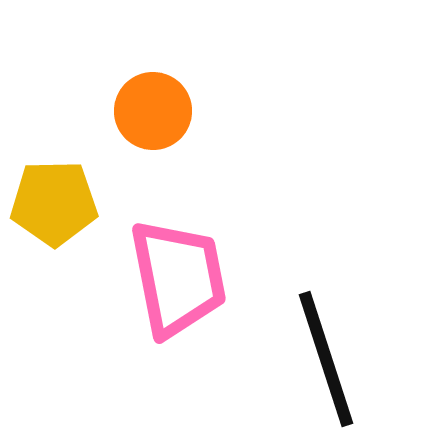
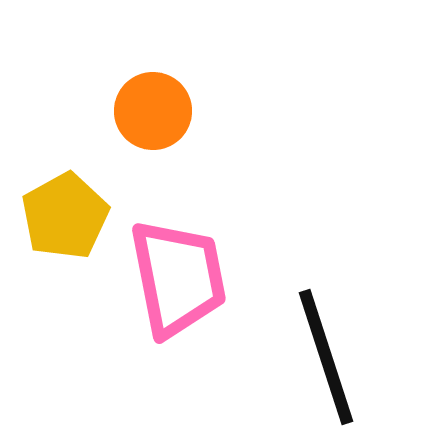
yellow pentagon: moved 11 px right, 13 px down; rotated 28 degrees counterclockwise
black line: moved 2 px up
